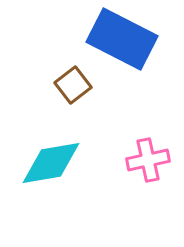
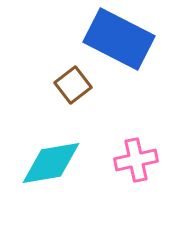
blue rectangle: moved 3 px left
pink cross: moved 12 px left
